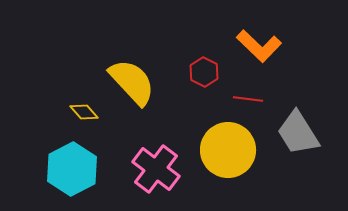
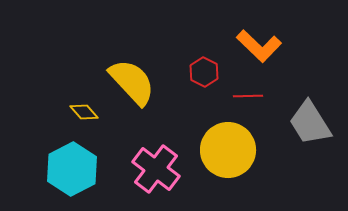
red line: moved 3 px up; rotated 8 degrees counterclockwise
gray trapezoid: moved 12 px right, 10 px up
